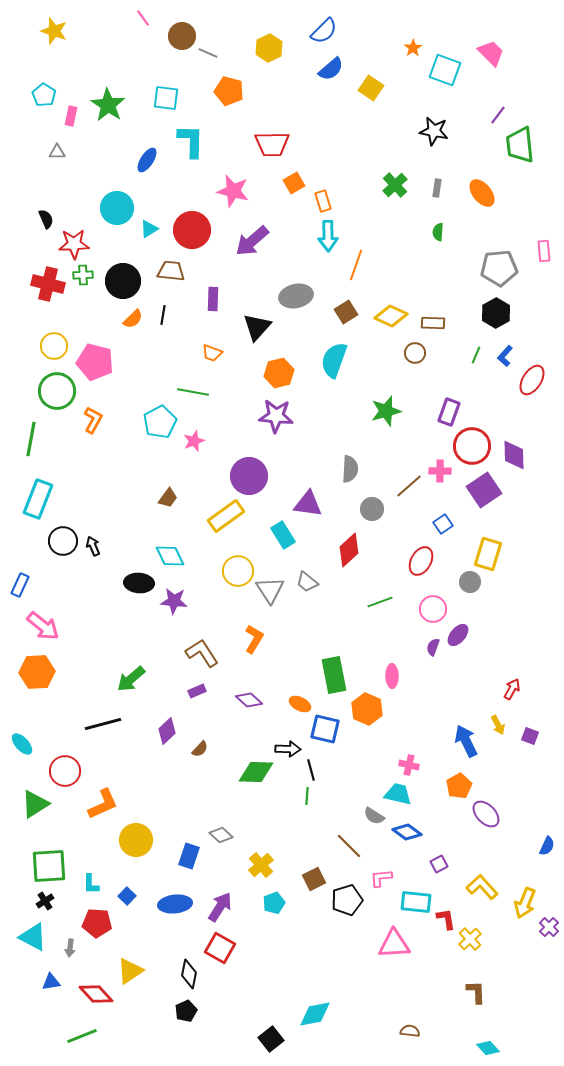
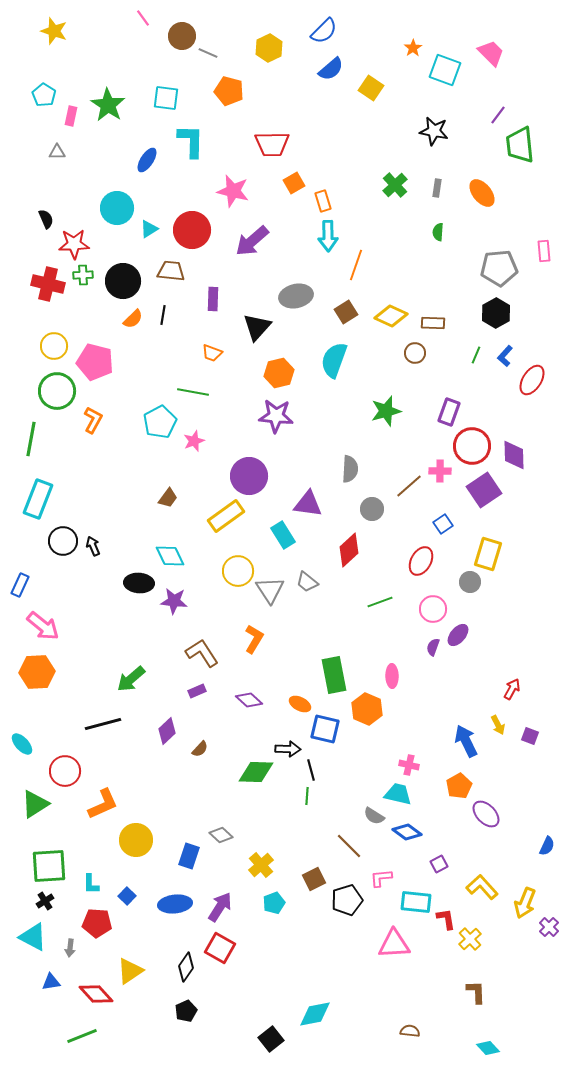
black diamond at (189, 974): moved 3 px left, 7 px up; rotated 24 degrees clockwise
